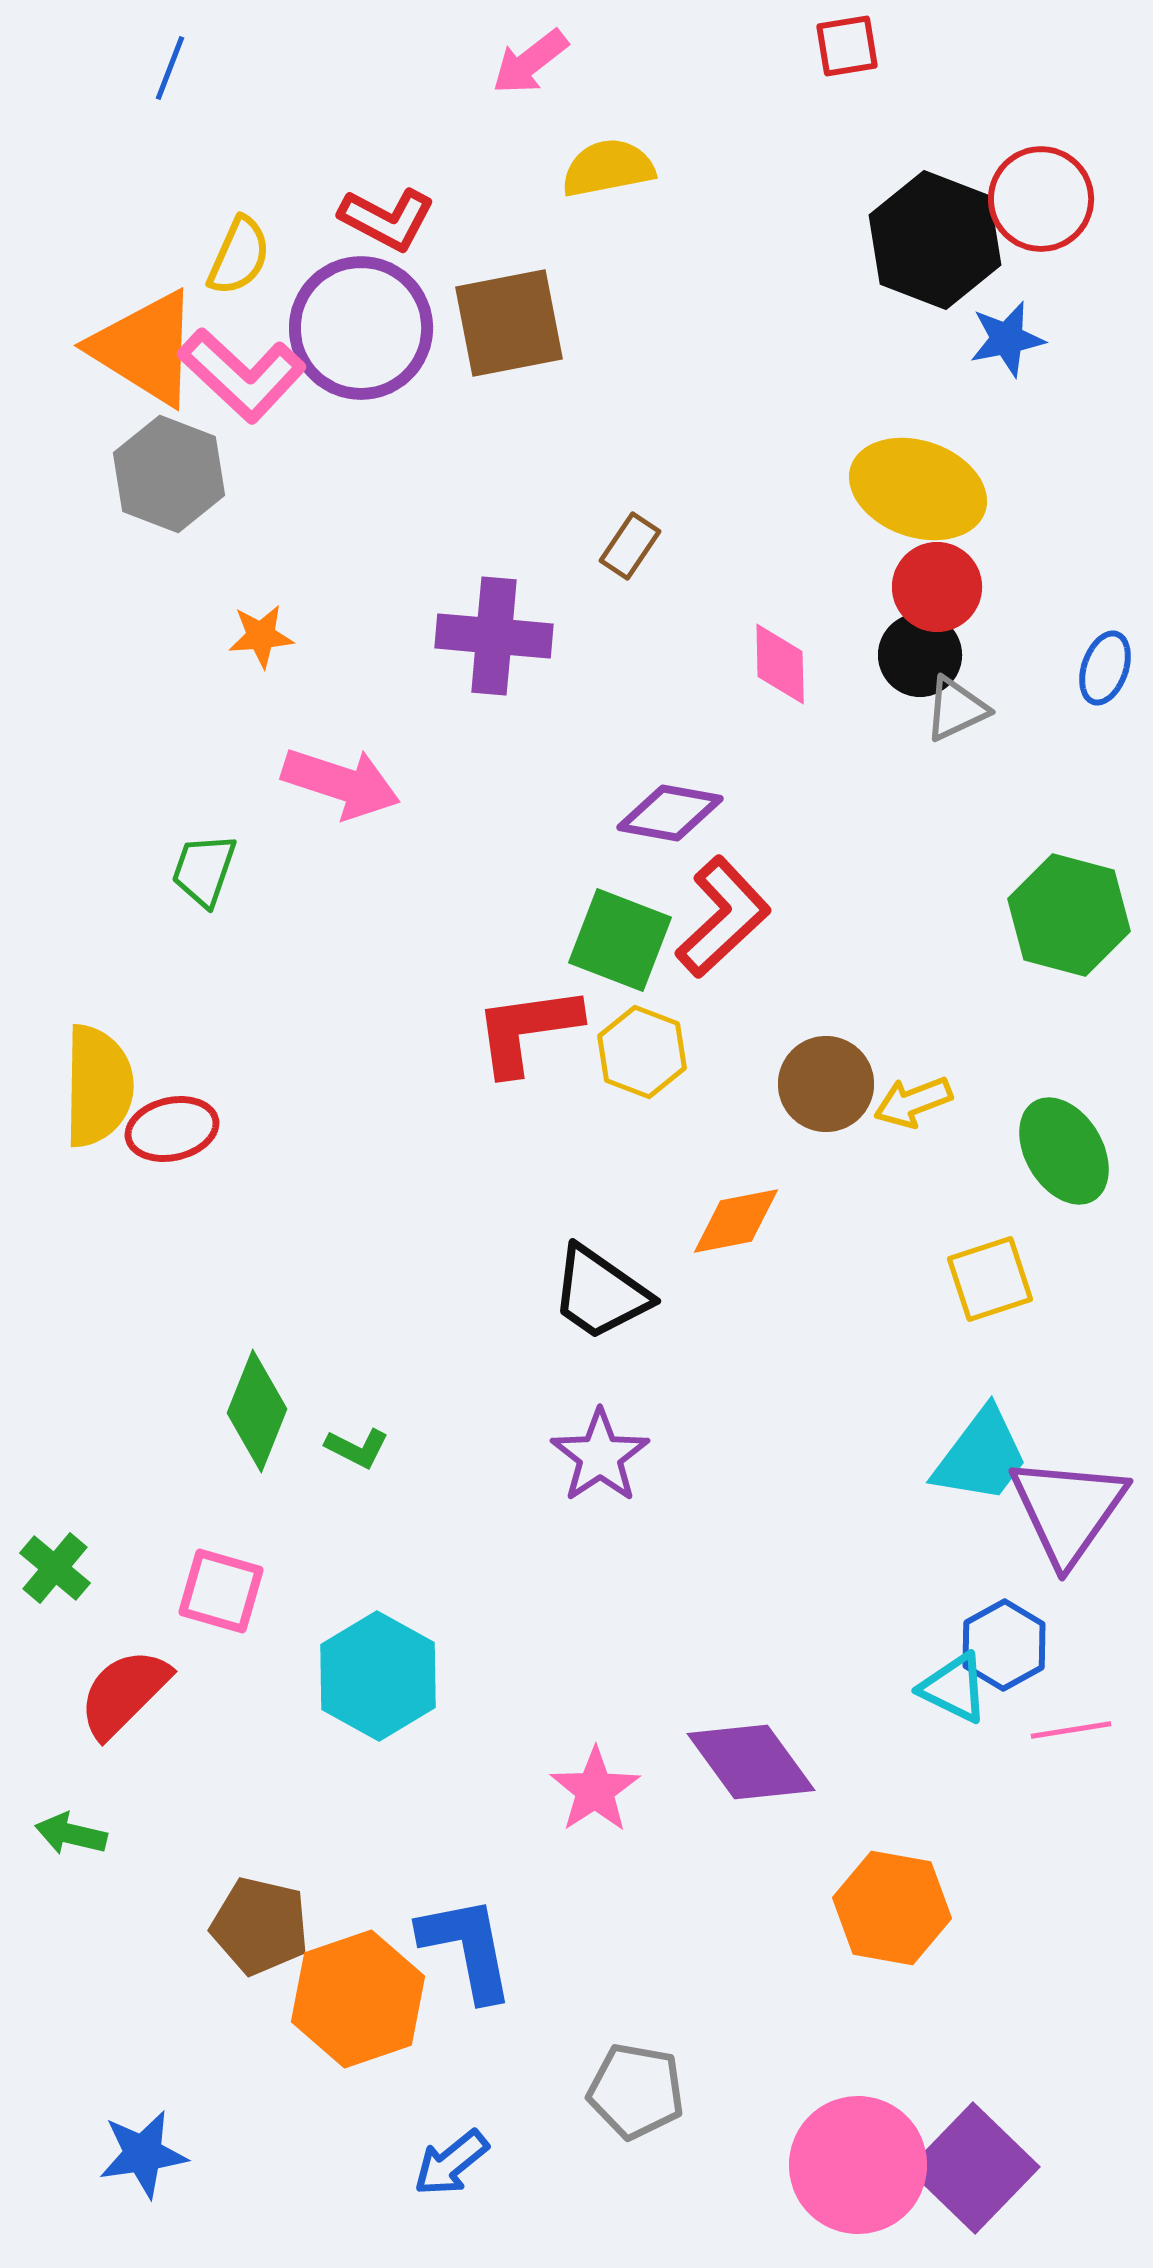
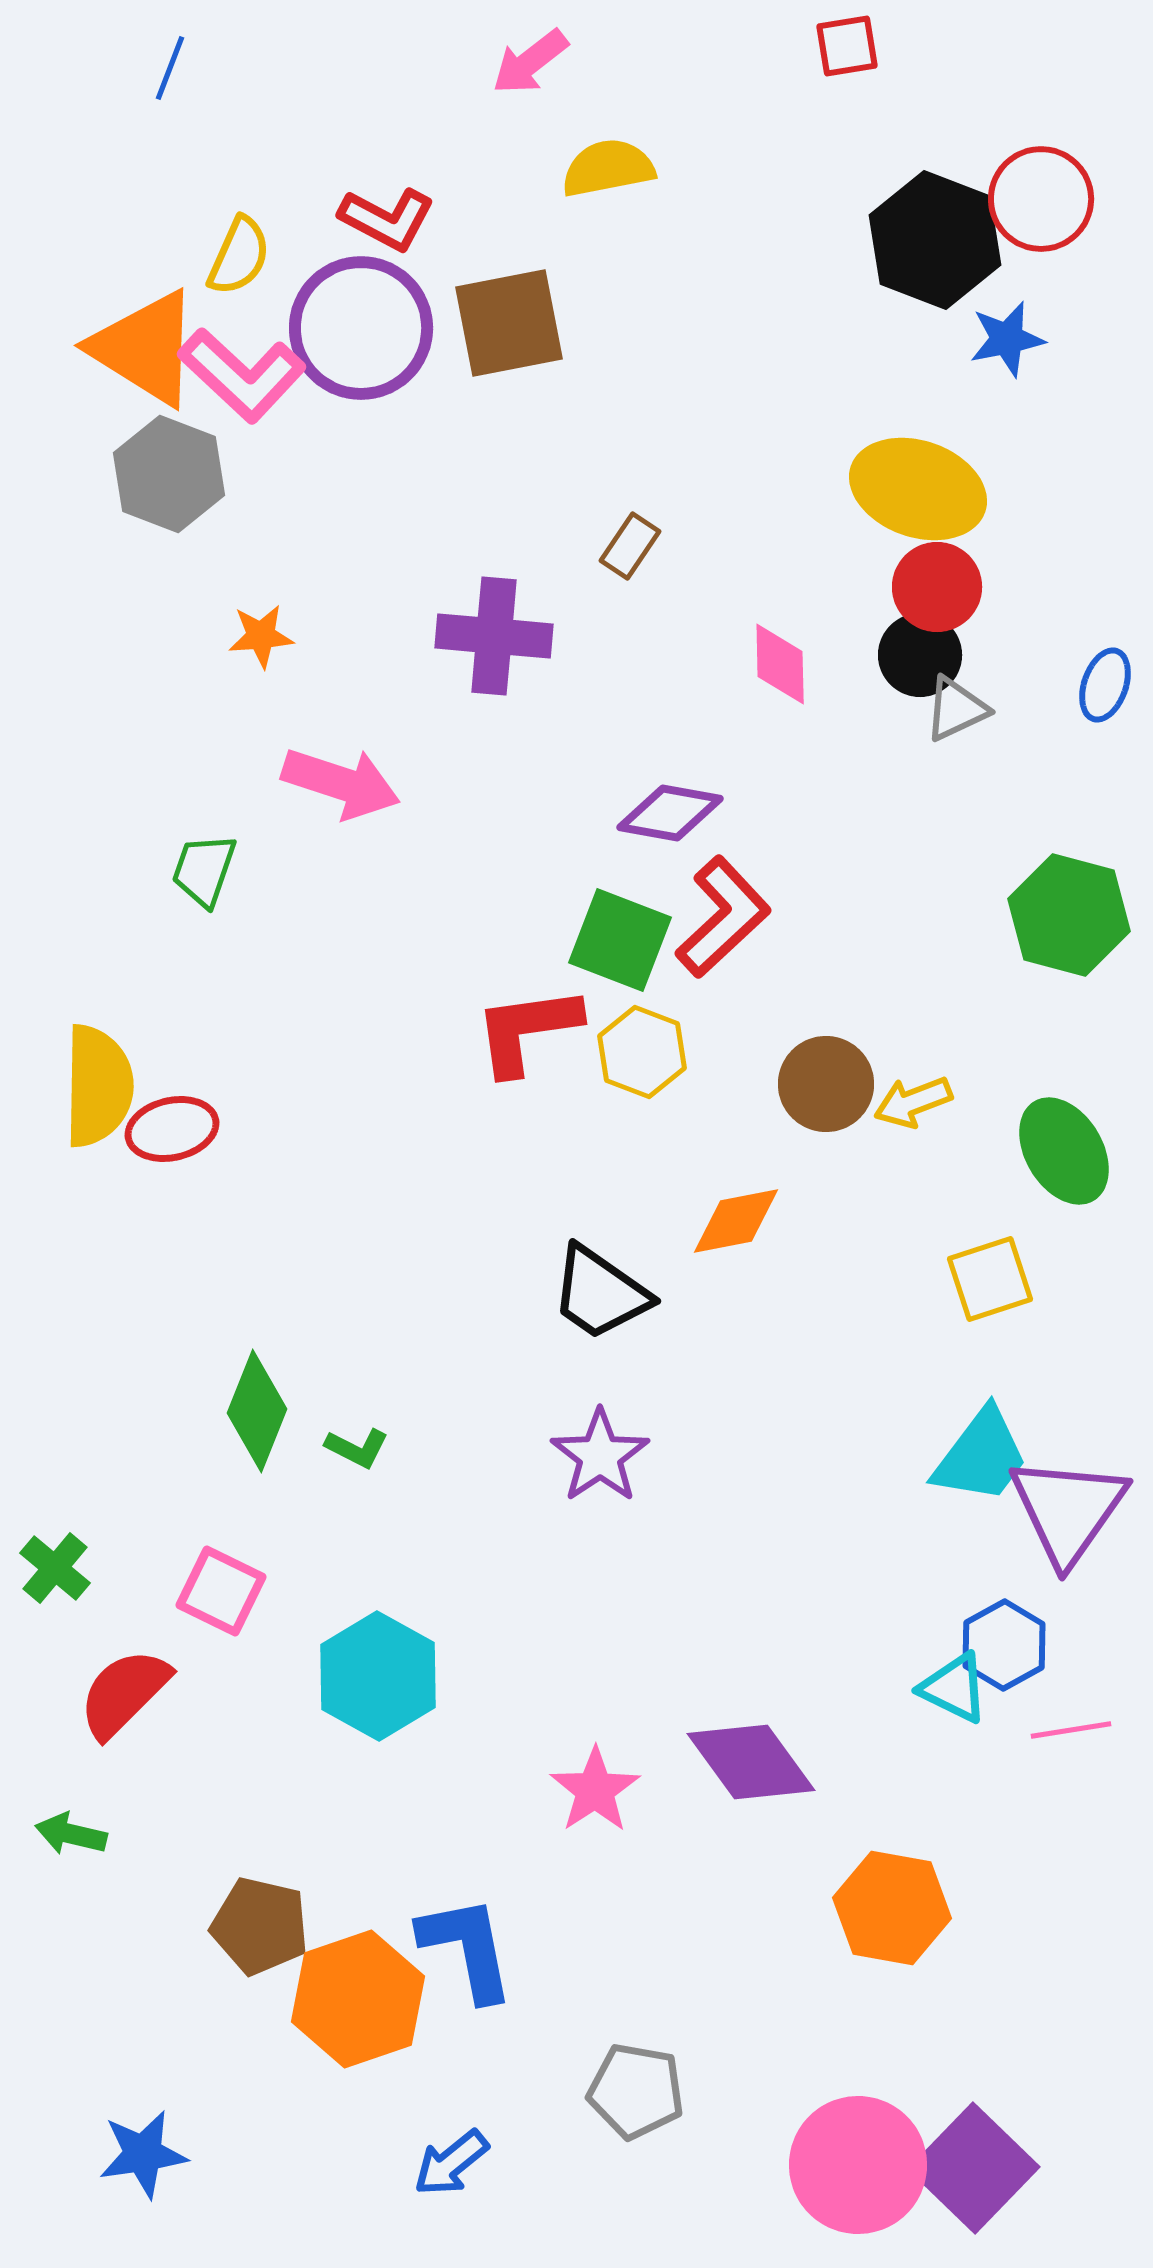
blue ellipse at (1105, 668): moved 17 px down
pink square at (221, 1591): rotated 10 degrees clockwise
